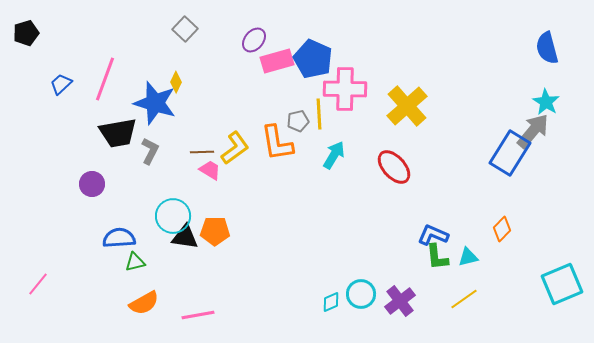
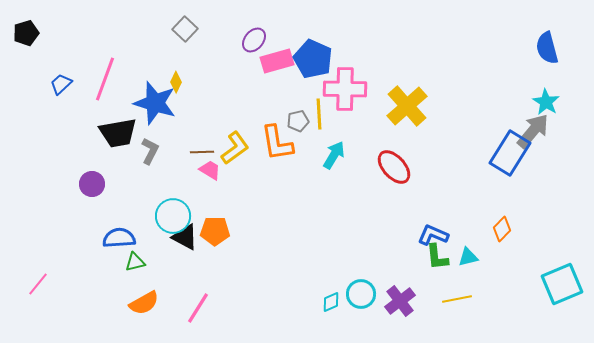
black triangle at (185, 237): rotated 20 degrees clockwise
yellow line at (464, 299): moved 7 px left; rotated 24 degrees clockwise
pink line at (198, 315): moved 7 px up; rotated 48 degrees counterclockwise
